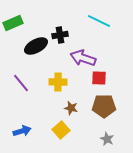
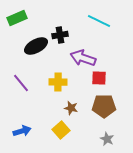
green rectangle: moved 4 px right, 5 px up
